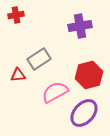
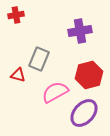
purple cross: moved 5 px down
gray rectangle: rotated 35 degrees counterclockwise
red triangle: rotated 21 degrees clockwise
